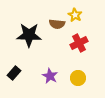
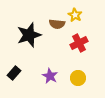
black star: rotated 20 degrees counterclockwise
